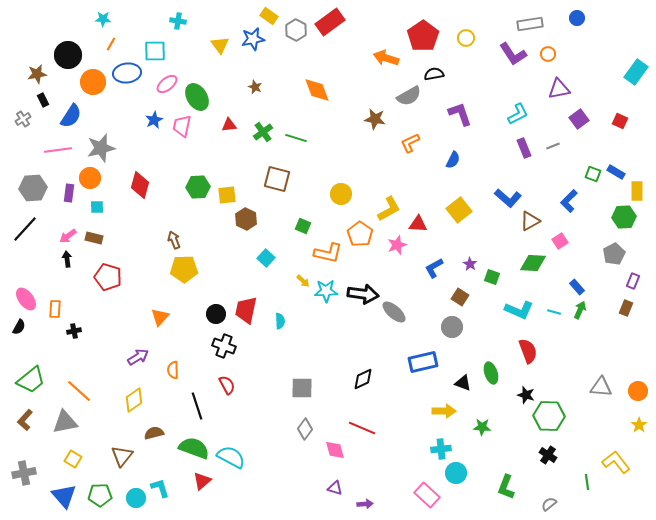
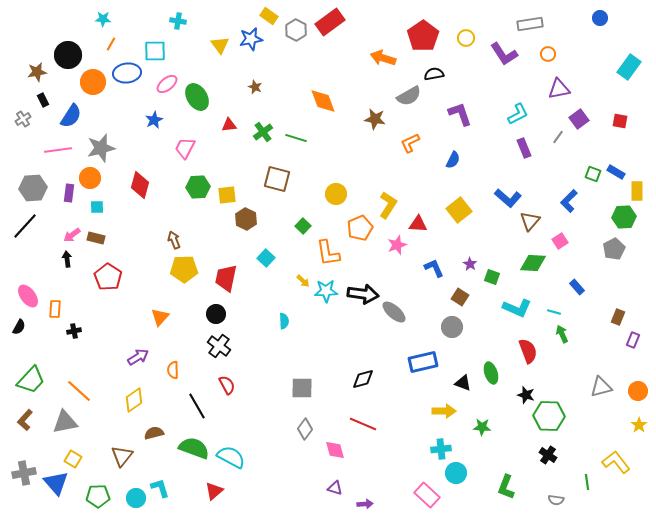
blue circle at (577, 18): moved 23 px right
blue star at (253, 39): moved 2 px left
purple L-shape at (513, 54): moved 9 px left
orange arrow at (386, 58): moved 3 px left
cyan rectangle at (636, 72): moved 7 px left, 5 px up
brown star at (37, 74): moved 2 px up
orange diamond at (317, 90): moved 6 px right, 11 px down
red square at (620, 121): rotated 14 degrees counterclockwise
pink trapezoid at (182, 126): moved 3 px right, 22 px down; rotated 15 degrees clockwise
gray line at (553, 146): moved 5 px right, 9 px up; rotated 32 degrees counterclockwise
yellow circle at (341, 194): moved 5 px left
yellow L-shape at (389, 209): moved 1 px left, 4 px up; rotated 28 degrees counterclockwise
brown triangle at (530, 221): rotated 20 degrees counterclockwise
green square at (303, 226): rotated 21 degrees clockwise
black line at (25, 229): moved 3 px up
orange pentagon at (360, 234): moved 6 px up; rotated 15 degrees clockwise
pink arrow at (68, 236): moved 4 px right, 1 px up
brown rectangle at (94, 238): moved 2 px right
orange L-shape at (328, 253): rotated 68 degrees clockwise
gray pentagon at (614, 254): moved 5 px up
blue L-shape at (434, 268): rotated 95 degrees clockwise
red pentagon at (108, 277): rotated 16 degrees clockwise
purple rectangle at (633, 281): moved 59 px down
pink ellipse at (26, 299): moved 2 px right, 3 px up
brown rectangle at (626, 308): moved 8 px left, 9 px down
red trapezoid at (246, 310): moved 20 px left, 32 px up
cyan L-shape at (519, 310): moved 2 px left, 2 px up
green arrow at (580, 310): moved 18 px left, 24 px down; rotated 48 degrees counterclockwise
cyan semicircle at (280, 321): moved 4 px right
black cross at (224, 346): moved 5 px left; rotated 15 degrees clockwise
black diamond at (363, 379): rotated 10 degrees clockwise
green trapezoid at (31, 380): rotated 8 degrees counterclockwise
gray triangle at (601, 387): rotated 20 degrees counterclockwise
black line at (197, 406): rotated 12 degrees counterclockwise
red line at (362, 428): moved 1 px right, 4 px up
red triangle at (202, 481): moved 12 px right, 10 px down
green pentagon at (100, 495): moved 2 px left, 1 px down
blue triangle at (64, 496): moved 8 px left, 13 px up
gray semicircle at (549, 504): moved 7 px right, 4 px up; rotated 133 degrees counterclockwise
